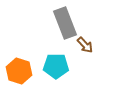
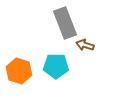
brown arrow: rotated 150 degrees clockwise
